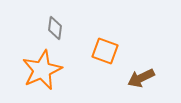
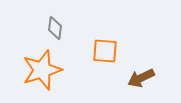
orange square: rotated 16 degrees counterclockwise
orange star: rotated 6 degrees clockwise
